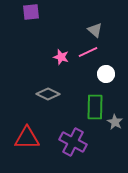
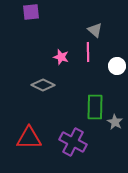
pink line: rotated 66 degrees counterclockwise
white circle: moved 11 px right, 8 px up
gray diamond: moved 5 px left, 9 px up
red triangle: moved 2 px right
